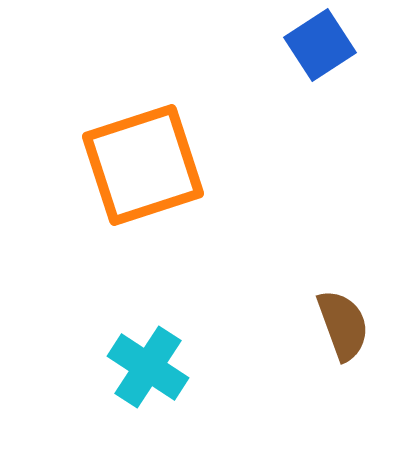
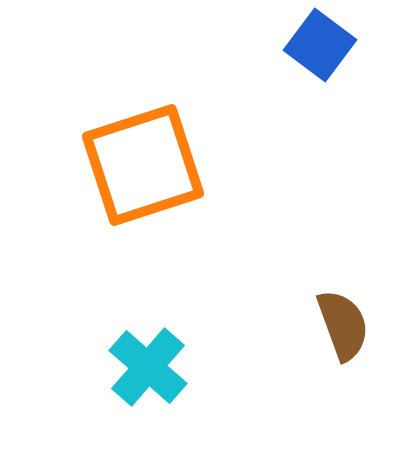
blue square: rotated 20 degrees counterclockwise
cyan cross: rotated 8 degrees clockwise
